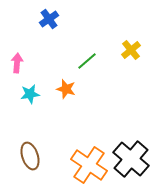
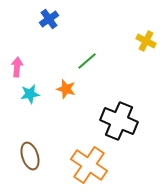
yellow cross: moved 15 px right, 9 px up; rotated 24 degrees counterclockwise
pink arrow: moved 4 px down
black cross: moved 12 px left, 38 px up; rotated 18 degrees counterclockwise
